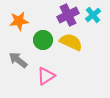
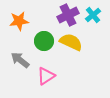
green circle: moved 1 px right, 1 px down
gray arrow: moved 2 px right
